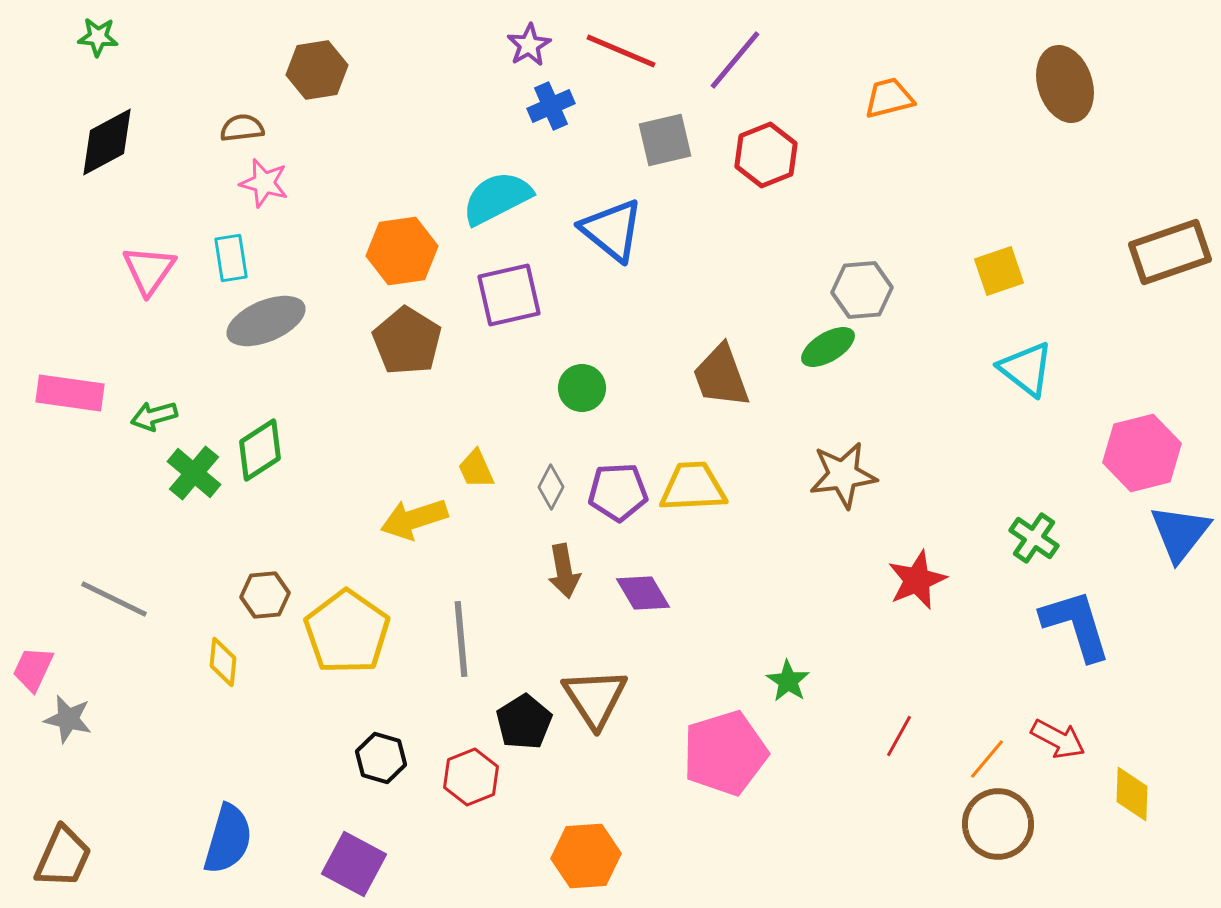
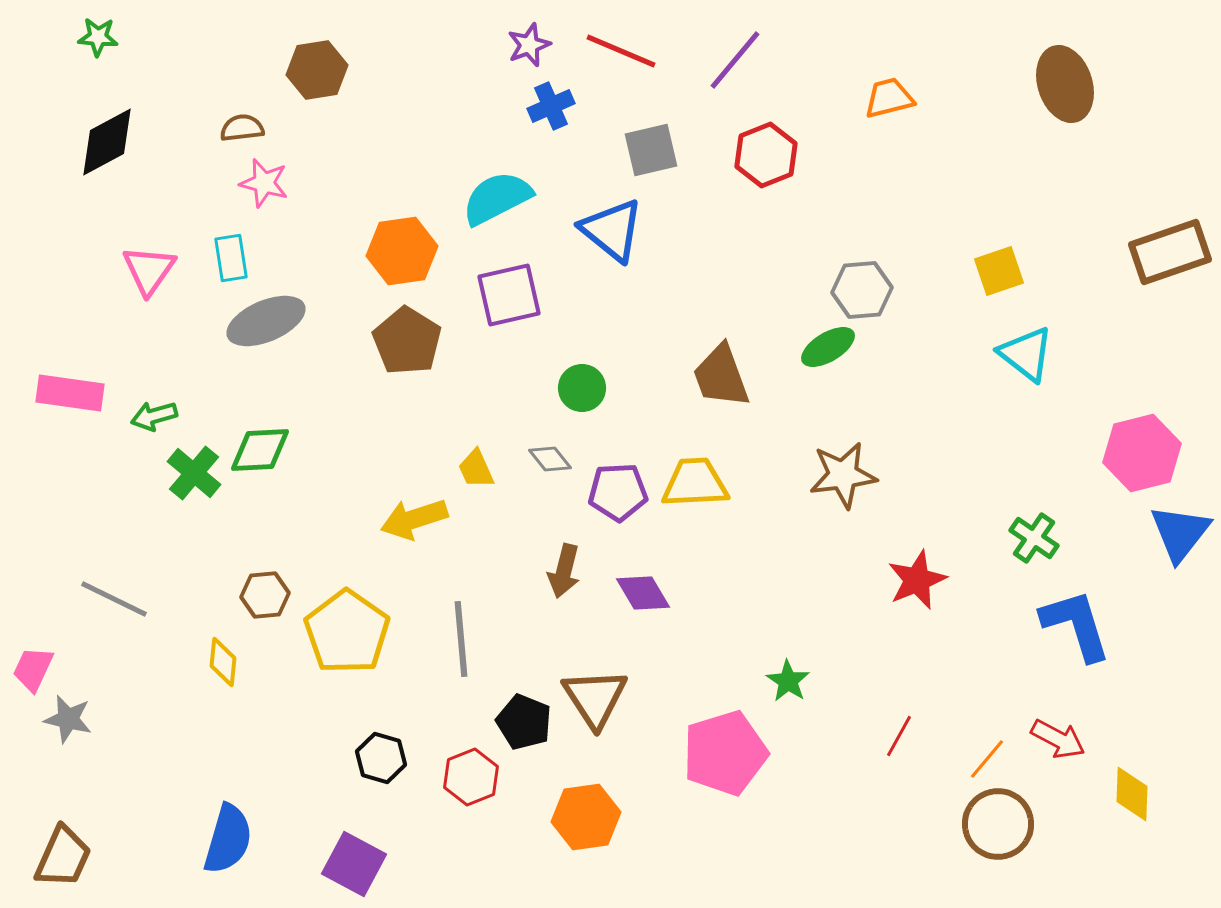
purple star at (529, 45): rotated 9 degrees clockwise
gray square at (665, 140): moved 14 px left, 10 px down
cyan triangle at (1026, 369): moved 15 px up
green diamond at (260, 450): rotated 30 degrees clockwise
gray diamond at (551, 487): moved 1 px left, 28 px up; rotated 66 degrees counterclockwise
yellow trapezoid at (693, 487): moved 2 px right, 4 px up
brown arrow at (564, 571): rotated 24 degrees clockwise
black pentagon at (524, 722): rotated 18 degrees counterclockwise
orange hexagon at (586, 856): moved 39 px up; rotated 4 degrees counterclockwise
